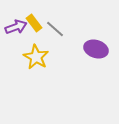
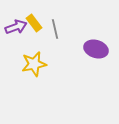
gray line: rotated 36 degrees clockwise
yellow star: moved 2 px left, 7 px down; rotated 30 degrees clockwise
